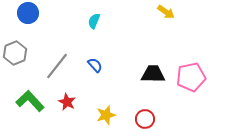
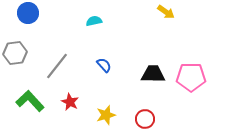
cyan semicircle: rotated 56 degrees clockwise
gray hexagon: rotated 15 degrees clockwise
blue semicircle: moved 9 px right
pink pentagon: rotated 12 degrees clockwise
red star: moved 3 px right
